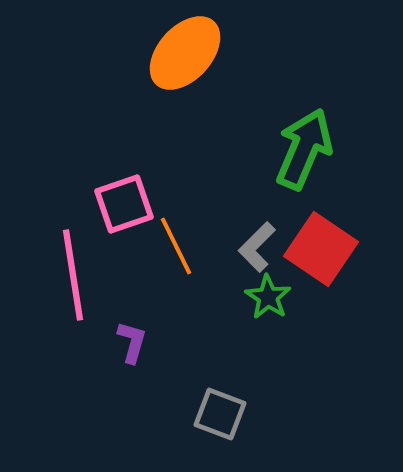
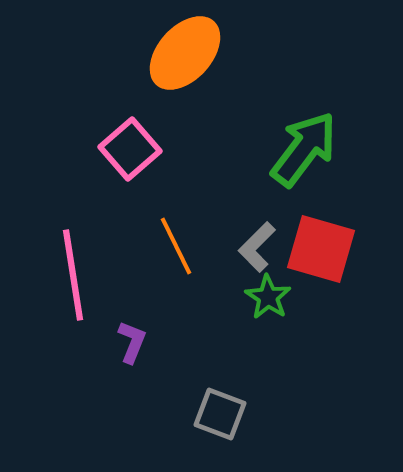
green arrow: rotated 14 degrees clockwise
pink square: moved 6 px right, 55 px up; rotated 22 degrees counterclockwise
red square: rotated 18 degrees counterclockwise
purple L-shape: rotated 6 degrees clockwise
